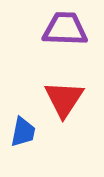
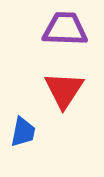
red triangle: moved 9 px up
